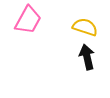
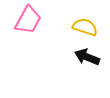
black arrow: rotated 55 degrees counterclockwise
